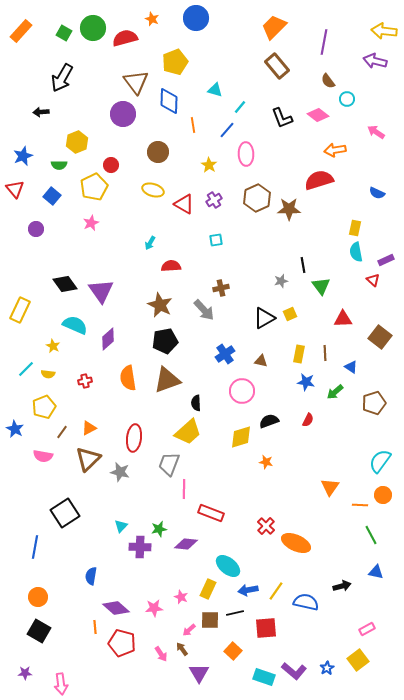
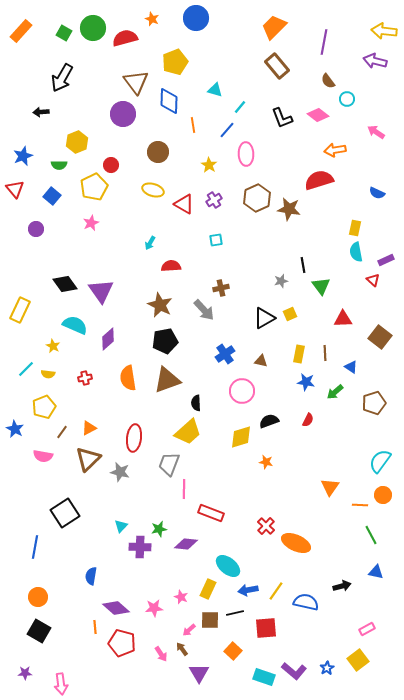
brown star at (289, 209): rotated 10 degrees clockwise
red cross at (85, 381): moved 3 px up
